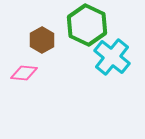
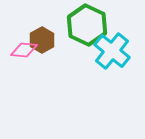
cyan cross: moved 6 px up
pink diamond: moved 23 px up
